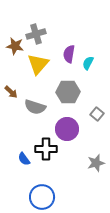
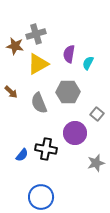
yellow triangle: rotated 20 degrees clockwise
gray semicircle: moved 4 px right, 4 px up; rotated 50 degrees clockwise
purple circle: moved 8 px right, 4 px down
black cross: rotated 10 degrees clockwise
blue semicircle: moved 2 px left, 4 px up; rotated 104 degrees counterclockwise
blue circle: moved 1 px left
